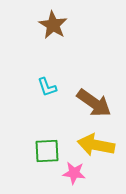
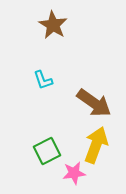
cyan L-shape: moved 4 px left, 7 px up
yellow arrow: rotated 99 degrees clockwise
green square: rotated 24 degrees counterclockwise
pink star: rotated 15 degrees counterclockwise
